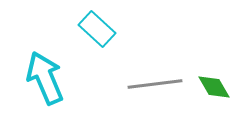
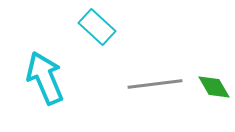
cyan rectangle: moved 2 px up
